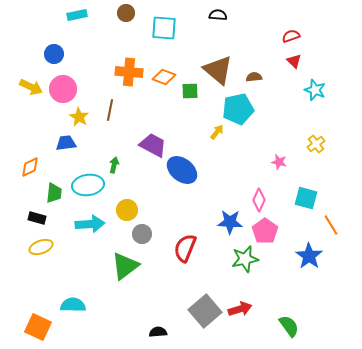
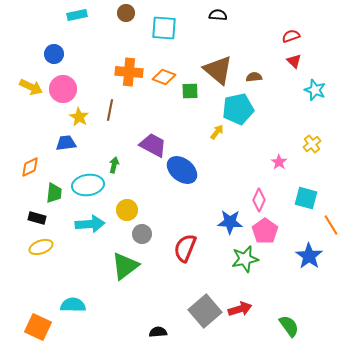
yellow cross at (316, 144): moved 4 px left
pink star at (279, 162): rotated 21 degrees clockwise
